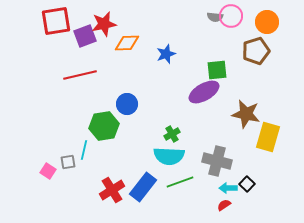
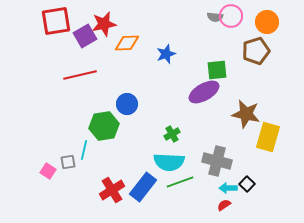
purple square: rotated 10 degrees counterclockwise
cyan semicircle: moved 6 px down
